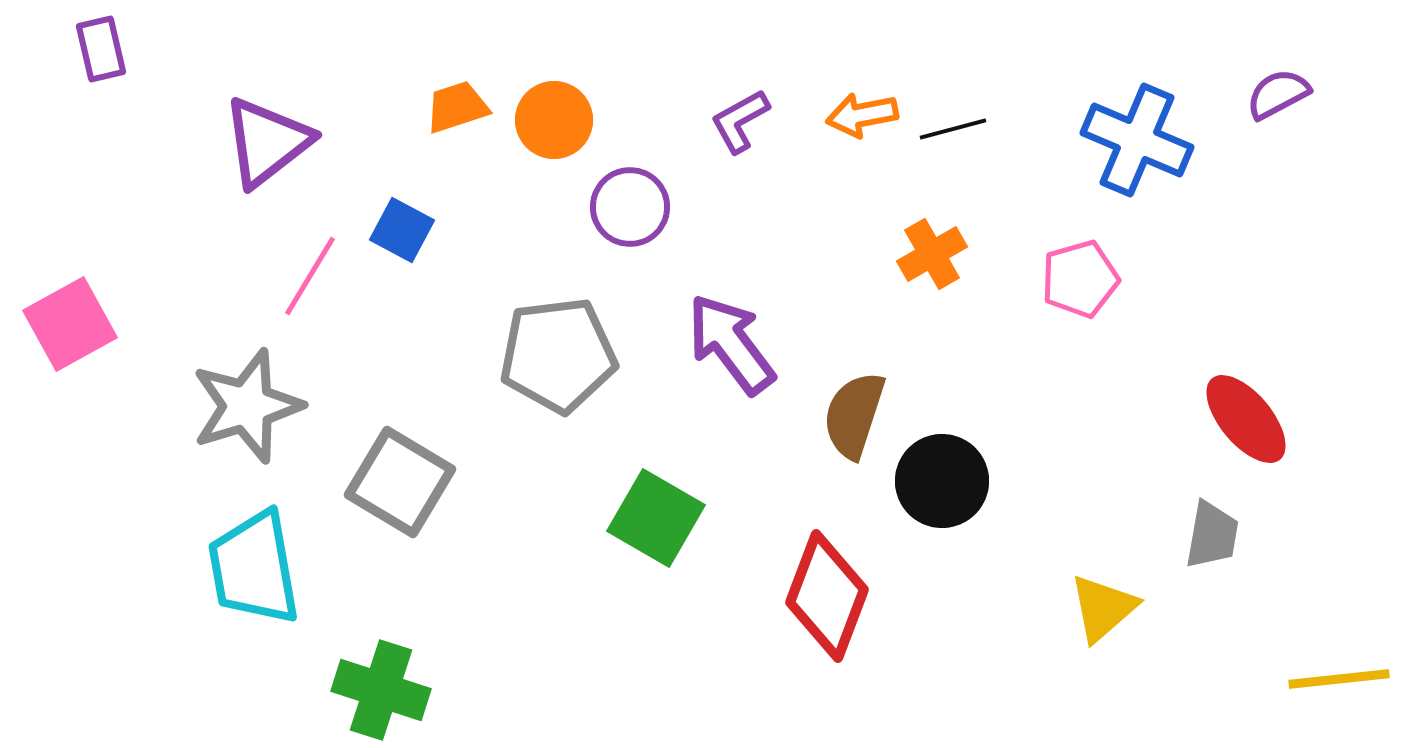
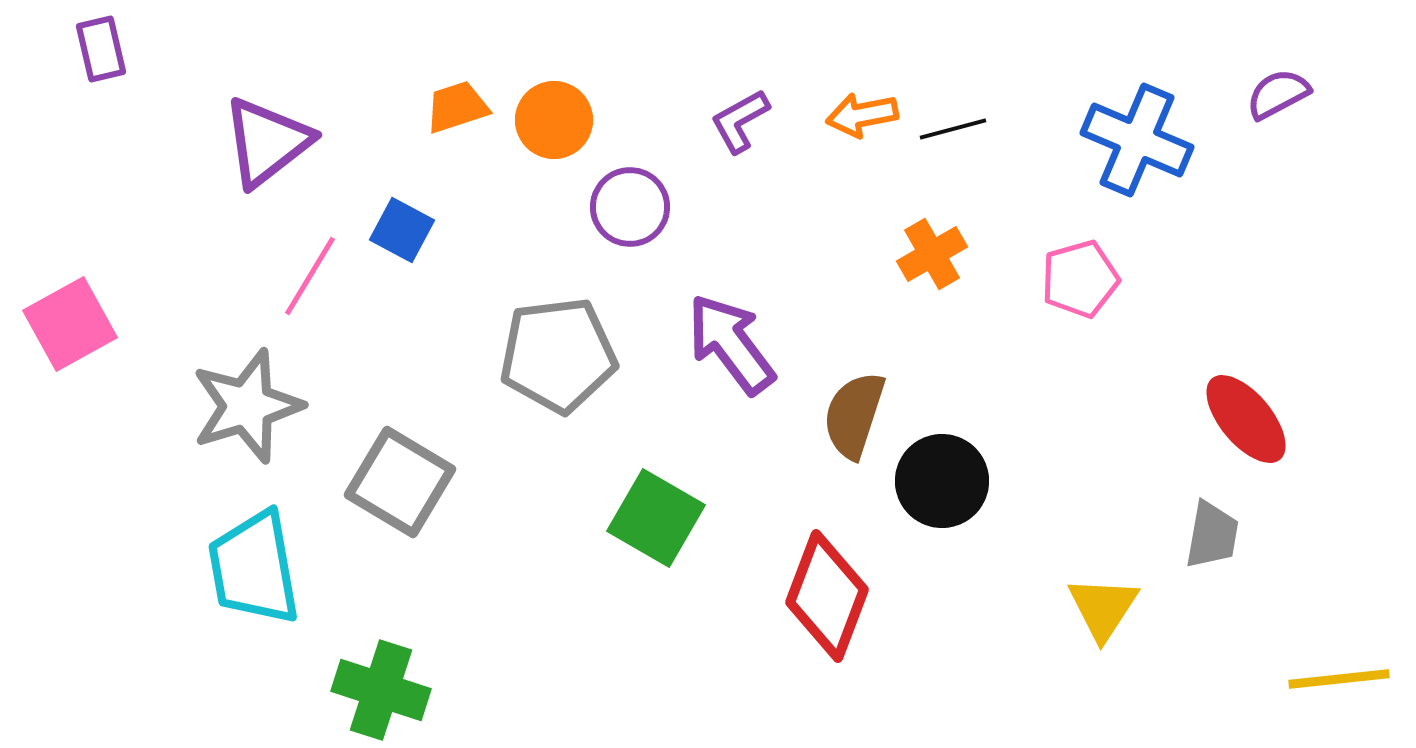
yellow triangle: rotated 16 degrees counterclockwise
